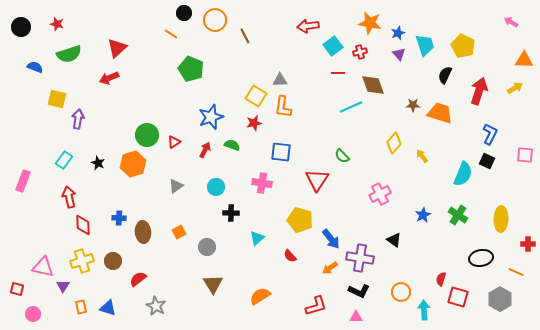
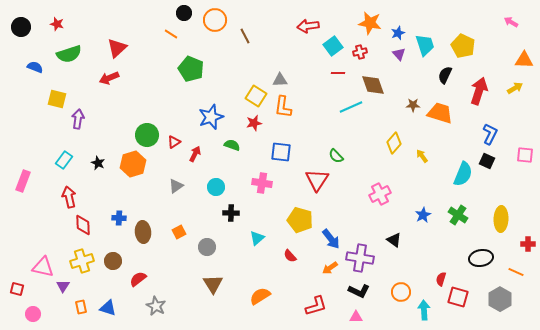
red arrow at (205, 150): moved 10 px left, 4 px down
green semicircle at (342, 156): moved 6 px left
